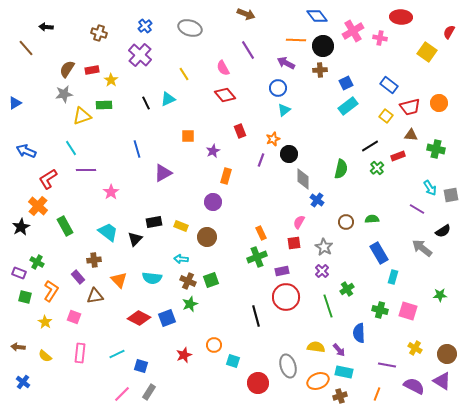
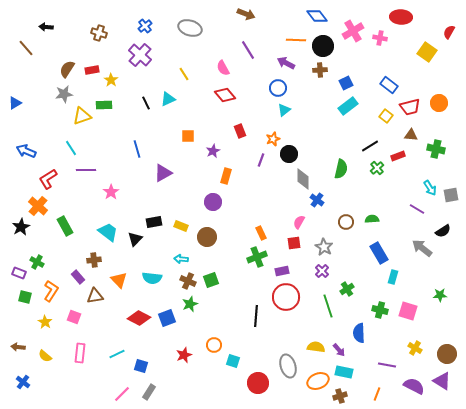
black line at (256, 316): rotated 20 degrees clockwise
